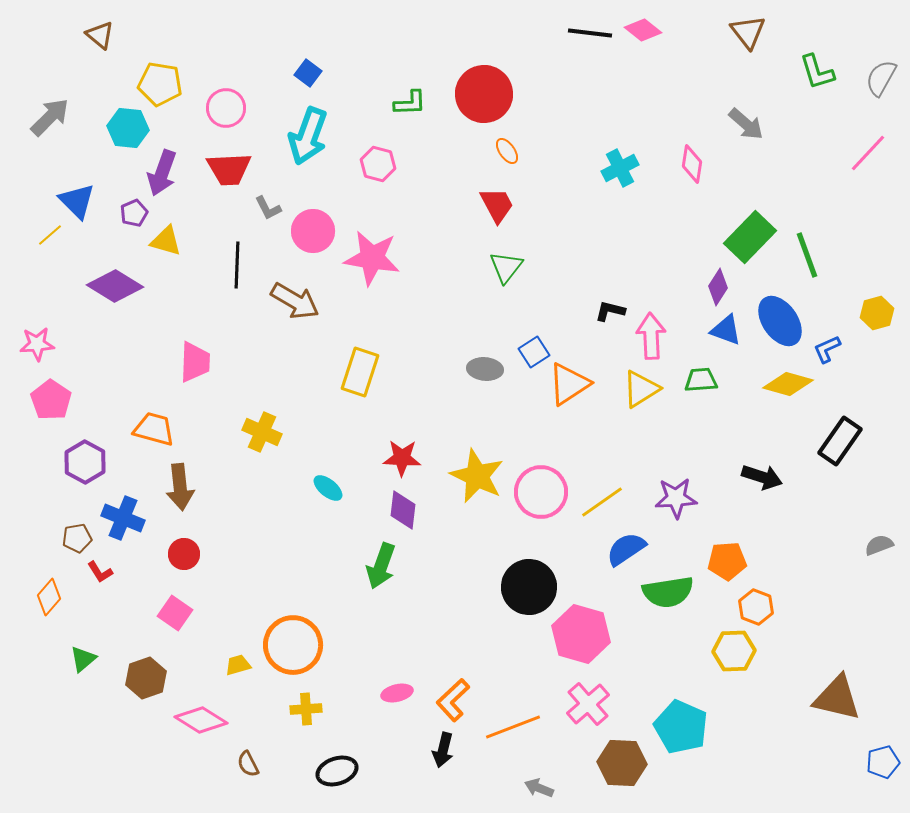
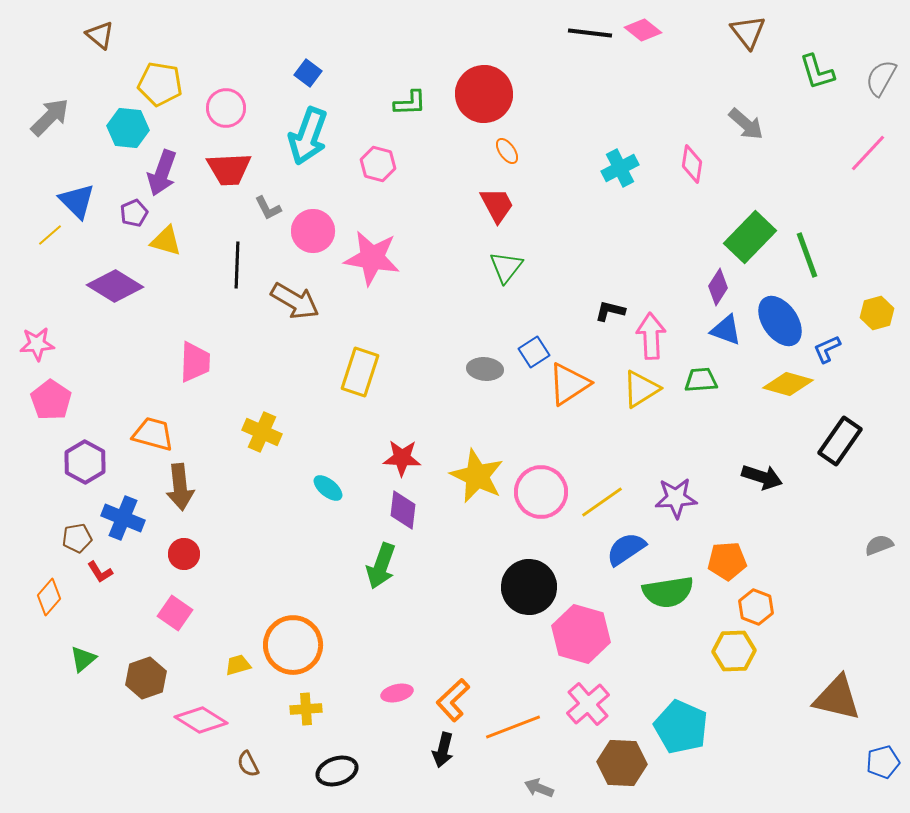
orange trapezoid at (154, 429): moved 1 px left, 5 px down
